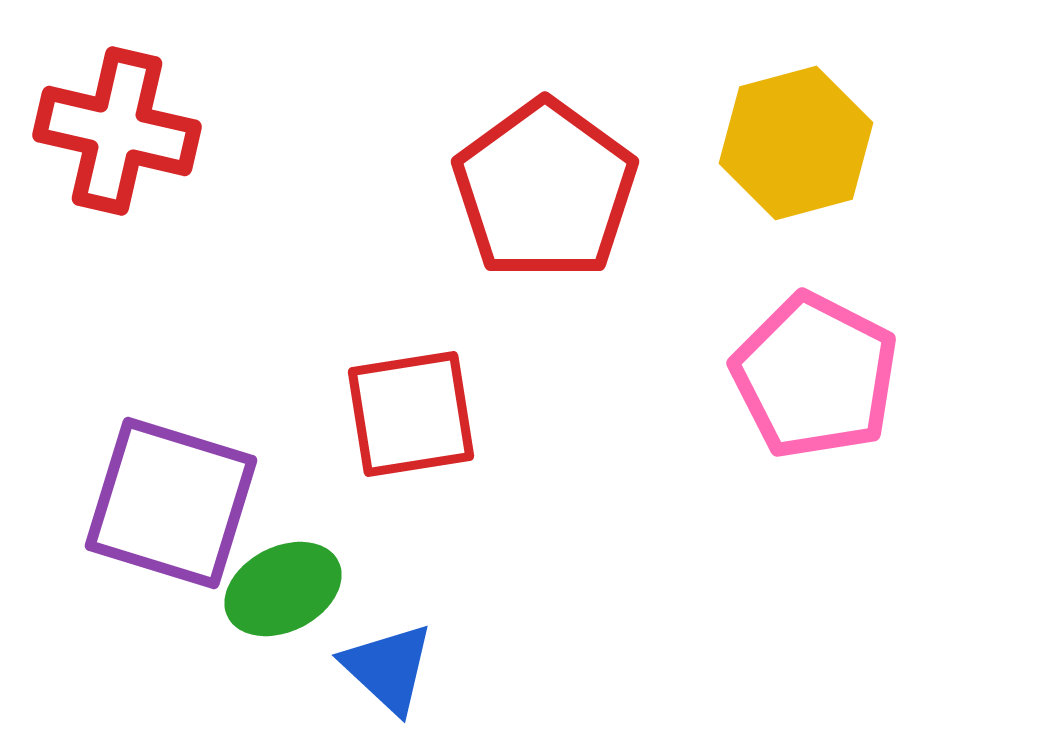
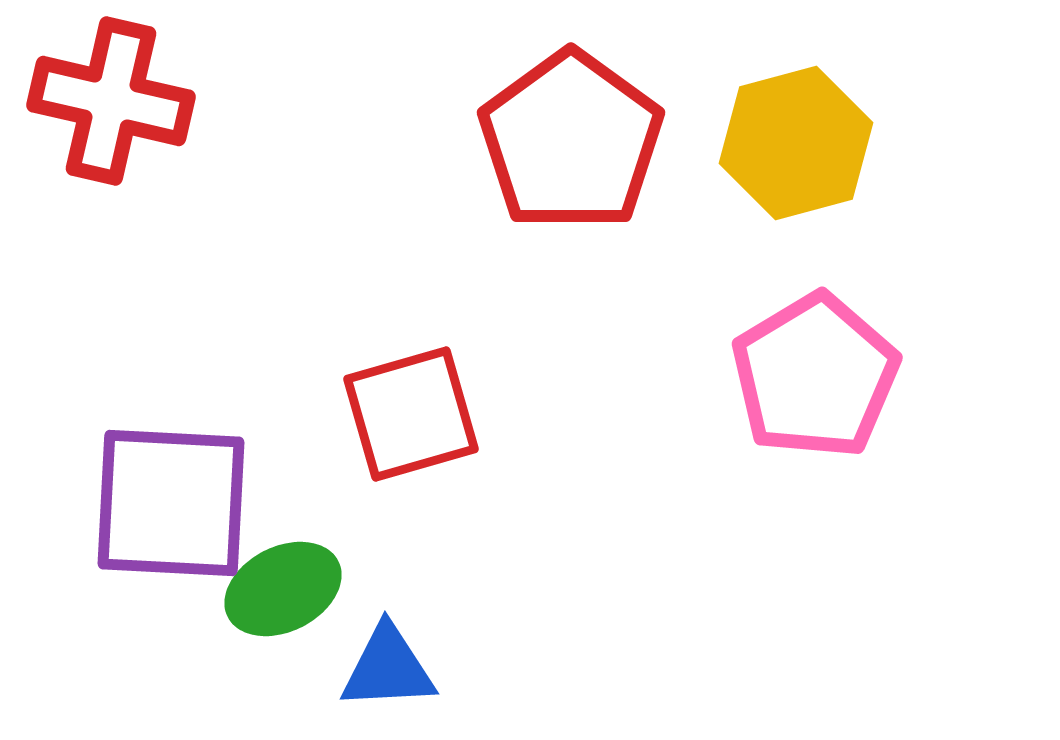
red cross: moved 6 px left, 30 px up
red pentagon: moved 26 px right, 49 px up
pink pentagon: rotated 14 degrees clockwise
red square: rotated 7 degrees counterclockwise
purple square: rotated 14 degrees counterclockwise
blue triangle: rotated 46 degrees counterclockwise
